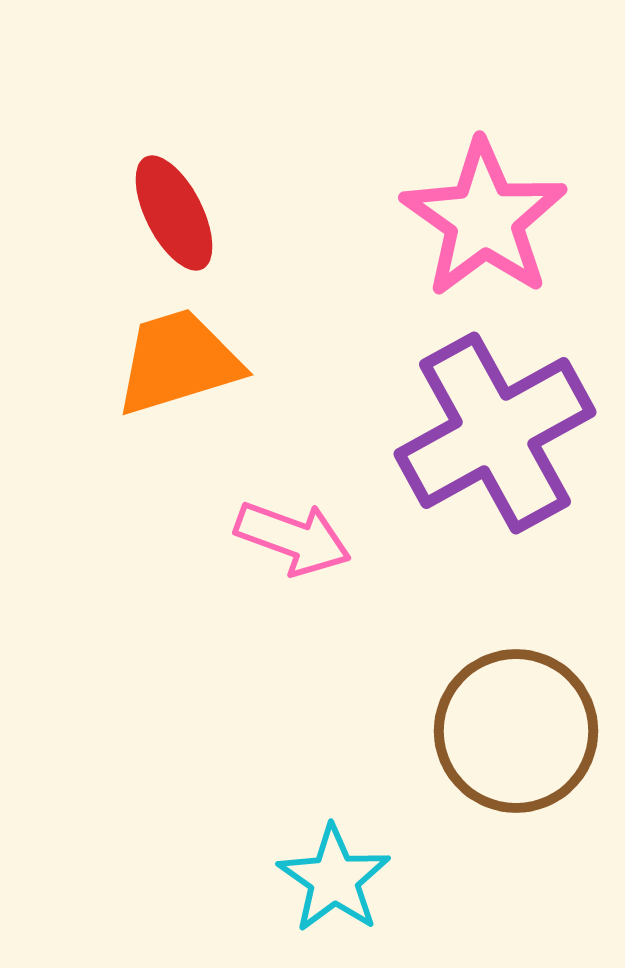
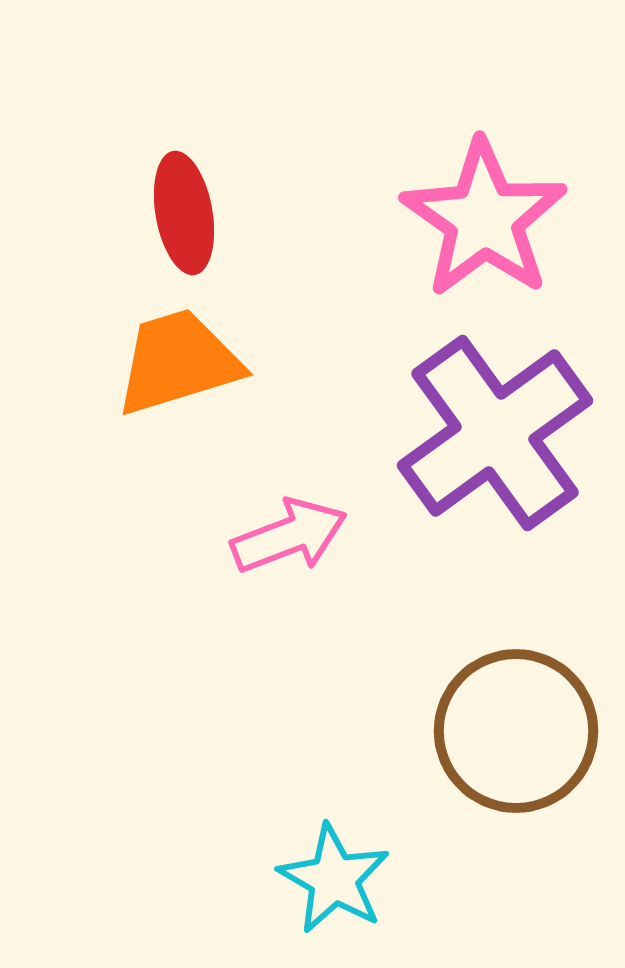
red ellipse: moved 10 px right; rotated 17 degrees clockwise
purple cross: rotated 7 degrees counterclockwise
pink arrow: moved 4 px left, 2 px up; rotated 41 degrees counterclockwise
cyan star: rotated 5 degrees counterclockwise
